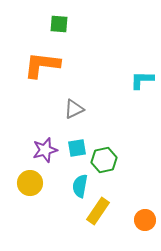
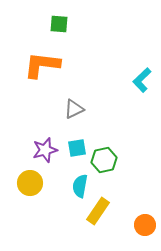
cyan L-shape: rotated 45 degrees counterclockwise
orange circle: moved 5 px down
